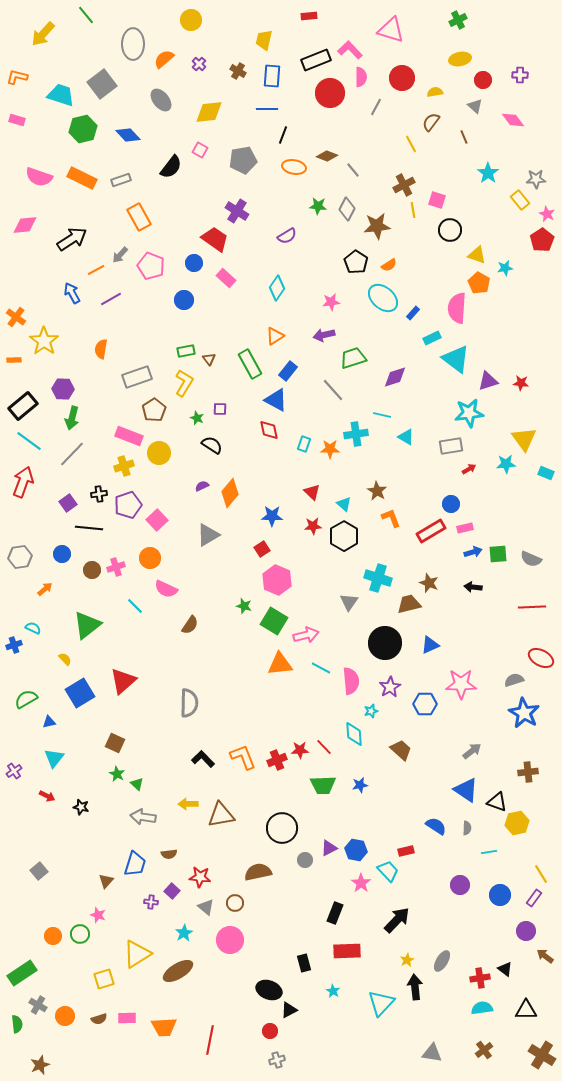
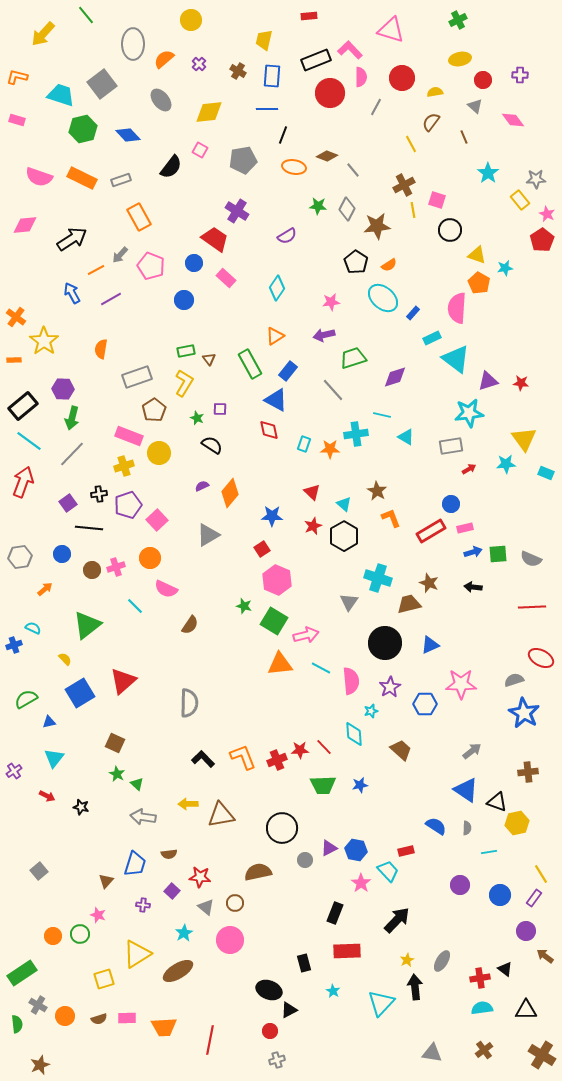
red star at (313, 526): rotated 18 degrees counterclockwise
purple cross at (151, 902): moved 8 px left, 3 px down
